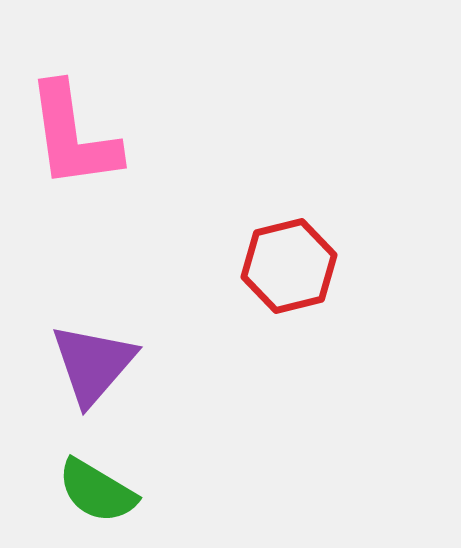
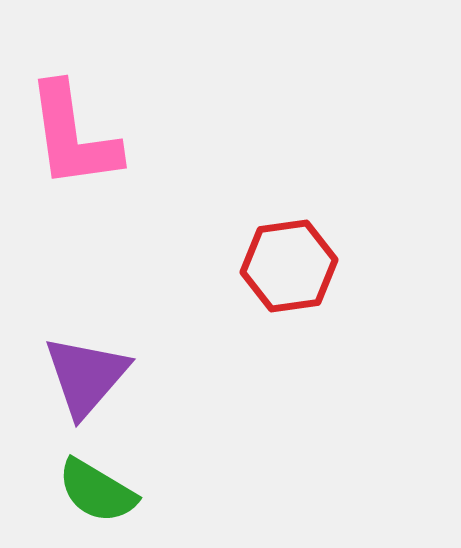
red hexagon: rotated 6 degrees clockwise
purple triangle: moved 7 px left, 12 px down
